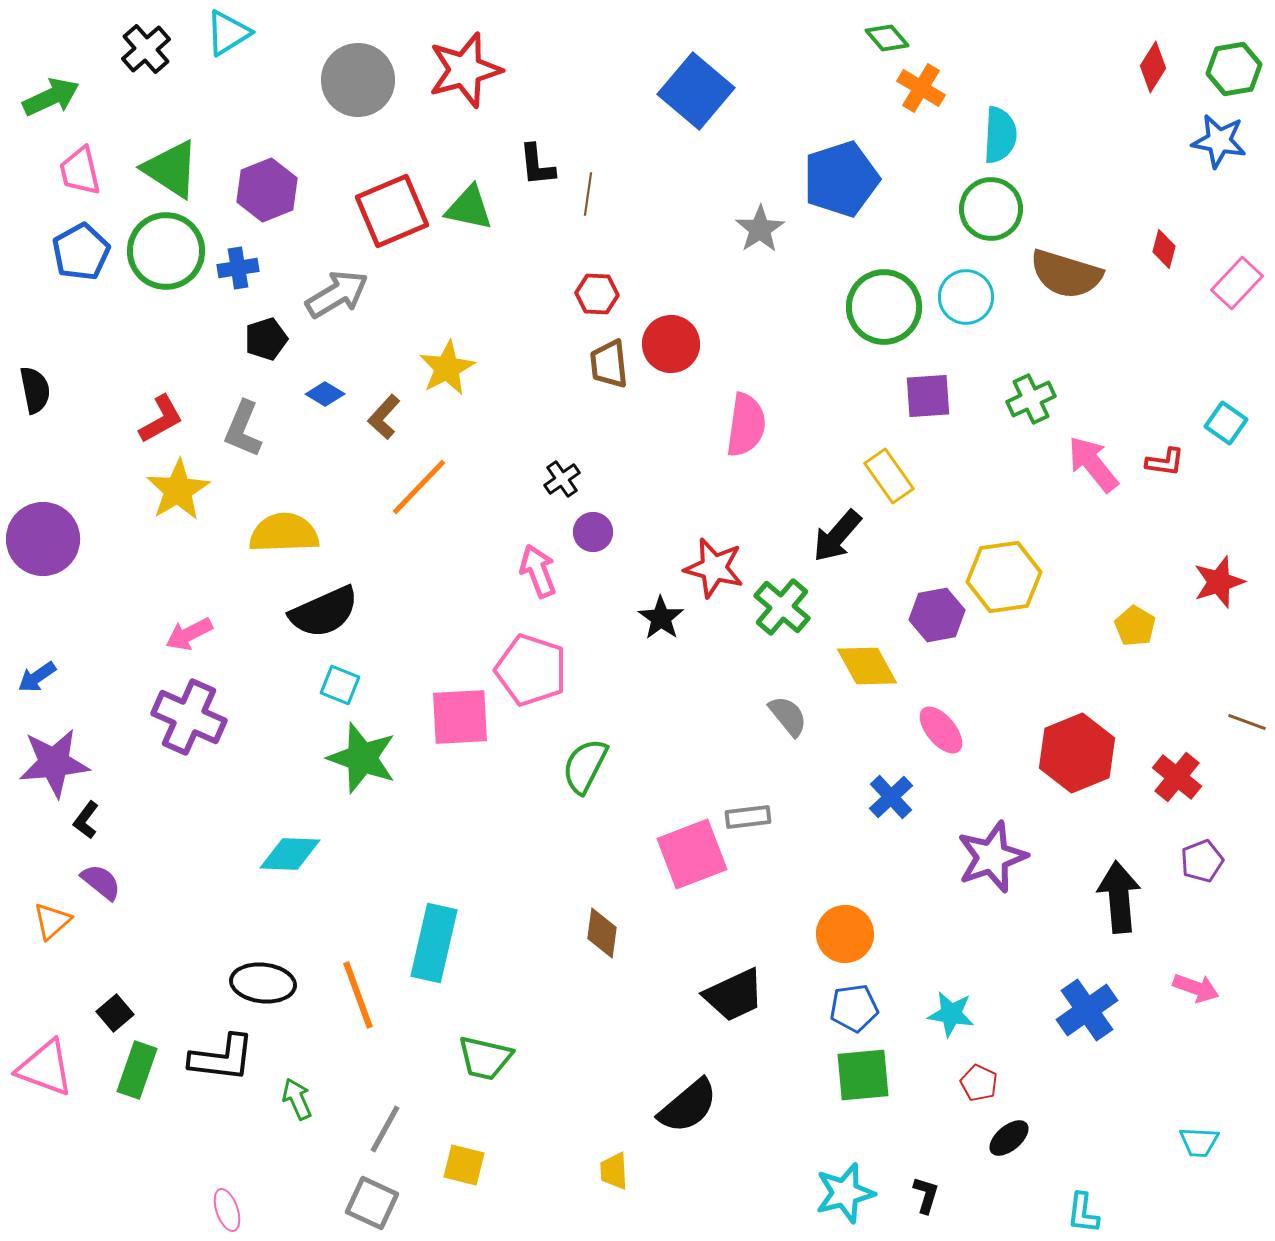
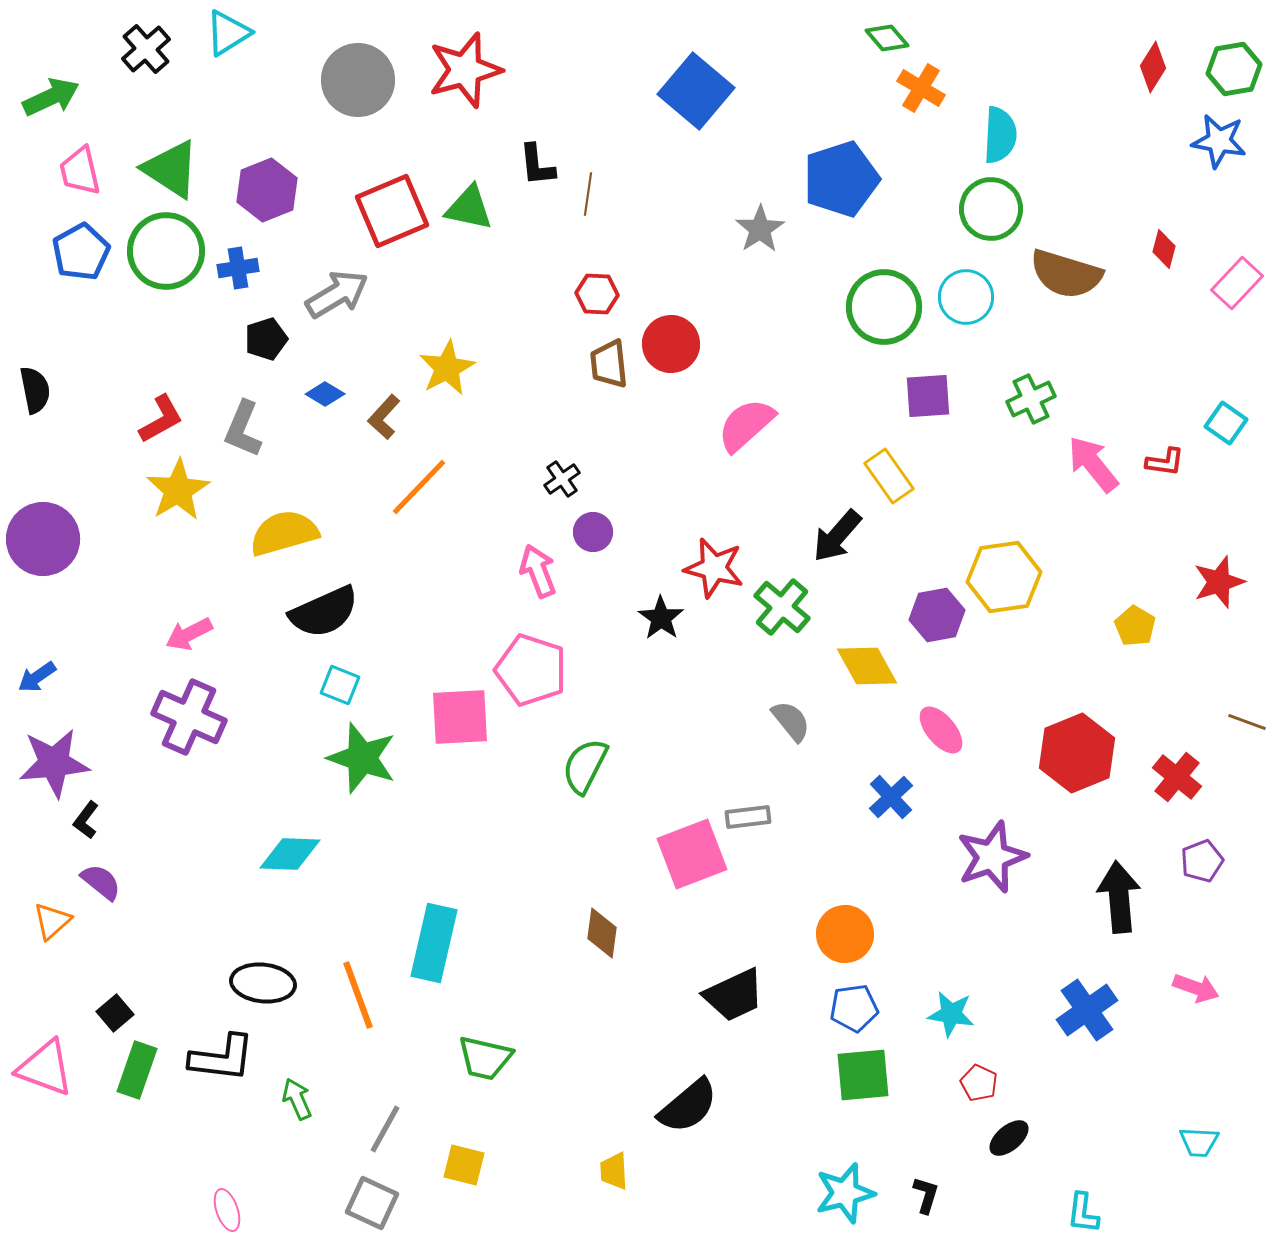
pink semicircle at (746, 425): rotated 140 degrees counterclockwise
yellow semicircle at (284, 533): rotated 14 degrees counterclockwise
gray semicircle at (788, 716): moved 3 px right, 5 px down
